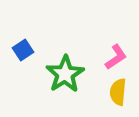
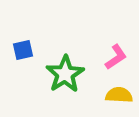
blue square: rotated 20 degrees clockwise
yellow semicircle: moved 1 px right, 3 px down; rotated 88 degrees clockwise
